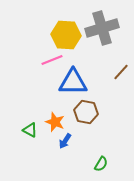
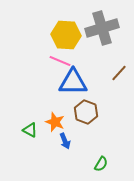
pink line: moved 8 px right, 1 px down; rotated 45 degrees clockwise
brown line: moved 2 px left, 1 px down
brown hexagon: rotated 10 degrees clockwise
blue arrow: rotated 56 degrees counterclockwise
